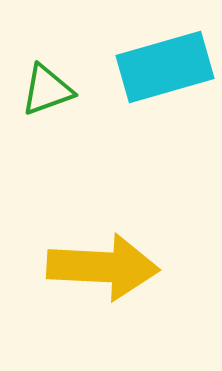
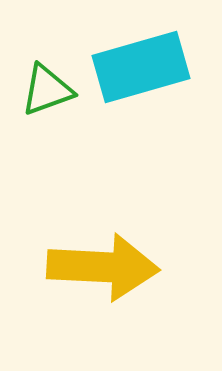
cyan rectangle: moved 24 px left
